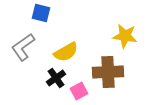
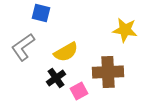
yellow star: moved 6 px up
